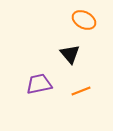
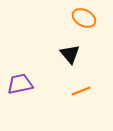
orange ellipse: moved 2 px up
purple trapezoid: moved 19 px left
